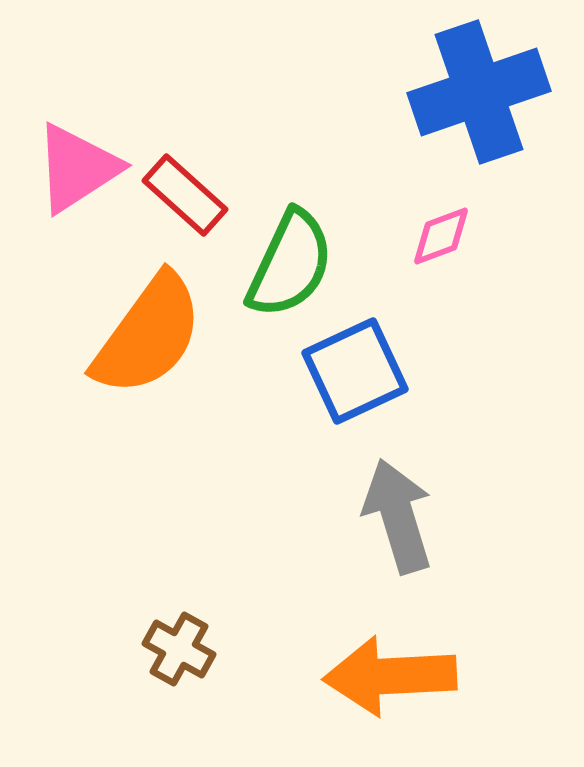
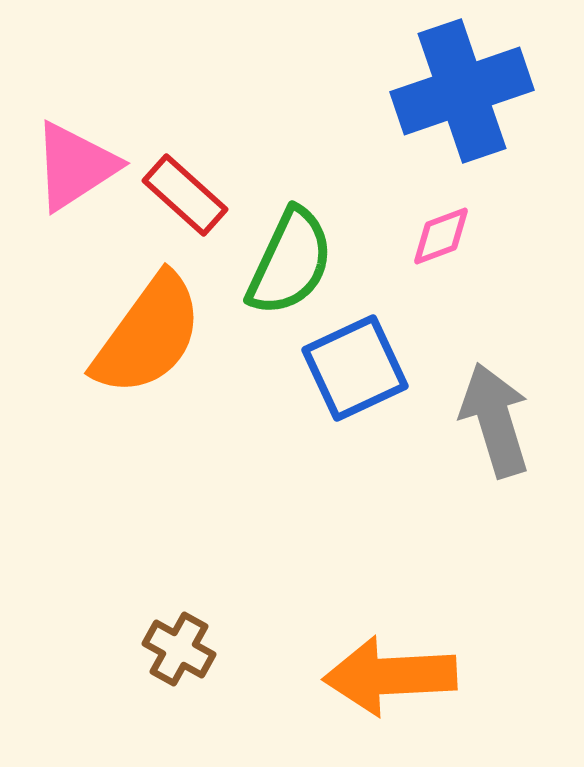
blue cross: moved 17 px left, 1 px up
pink triangle: moved 2 px left, 2 px up
green semicircle: moved 2 px up
blue square: moved 3 px up
gray arrow: moved 97 px right, 96 px up
